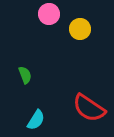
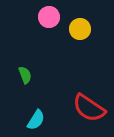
pink circle: moved 3 px down
